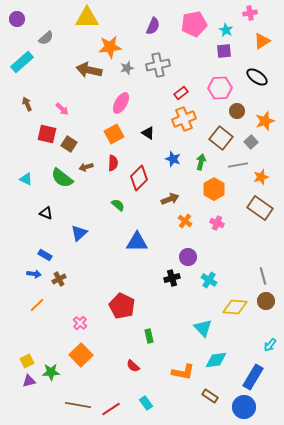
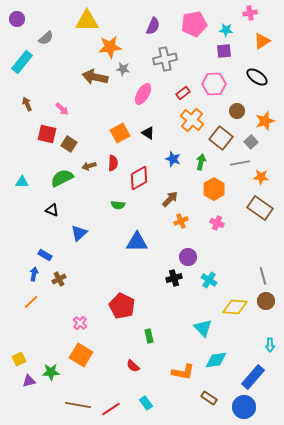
yellow triangle at (87, 18): moved 3 px down
cyan star at (226, 30): rotated 24 degrees counterclockwise
cyan rectangle at (22, 62): rotated 10 degrees counterclockwise
gray cross at (158, 65): moved 7 px right, 6 px up
gray star at (127, 68): moved 4 px left, 1 px down; rotated 24 degrees clockwise
brown arrow at (89, 70): moved 6 px right, 7 px down
pink hexagon at (220, 88): moved 6 px left, 4 px up
red rectangle at (181, 93): moved 2 px right
pink ellipse at (121, 103): moved 22 px right, 9 px up
orange cross at (184, 119): moved 8 px right, 1 px down; rotated 30 degrees counterclockwise
orange square at (114, 134): moved 6 px right, 1 px up
gray line at (238, 165): moved 2 px right, 2 px up
brown arrow at (86, 167): moved 3 px right, 1 px up
orange star at (261, 177): rotated 21 degrees clockwise
green semicircle at (62, 178): rotated 115 degrees clockwise
red diamond at (139, 178): rotated 15 degrees clockwise
cyan triangle at (26, 179): moved 4 px left, 3 px down; rotated 24 degrees counterclockwise
brown arrow at (170, 199): rotated 24 degrees counterclockwise
green semicircle at (118, 205): rotated 144 degrees clockwise
black triangle at (46, 213): moved 6 px right, 3 px up
orange cross at (185, 221): moved 4 px left; rotated 32 degrees clockwise
blue arrow at (34, 274): rotated 88 degrees counterclockwise
black cross at (172, 278): moved 2 px right
orange line at (37, 305): moved 6 px left, 3 px up
cyan arrow at (270, 345): rotated 40 degrees counterclockwise
orange square at (81, 355): rotated 15 degrees counterclockwise
yellow square at (27, 361): moved 8 px left, 2 px up
blue rectangle at (253, 377): rotated 10 degrees clockwise
brown rectangle at (210, 396): moved 1 px left, 2 px down
